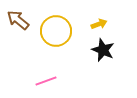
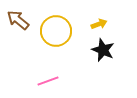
pink line: moved 2 px right
